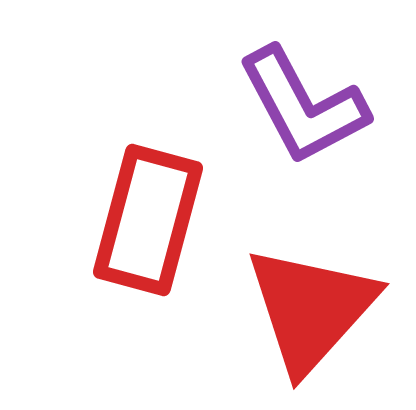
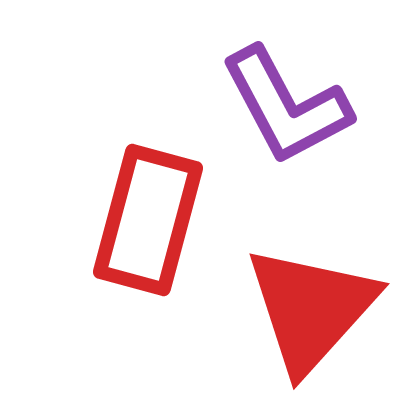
purple L-shape: moved 17 px left
